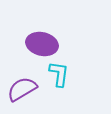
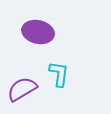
purple ellipse: moved 4 px left, 12 px up
